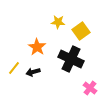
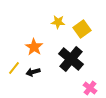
yellow square: moved 1 px right, 2 px up
orange star: moved 3 px left
black cross: rotated 15 degrees clockwise
